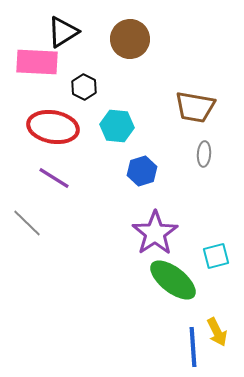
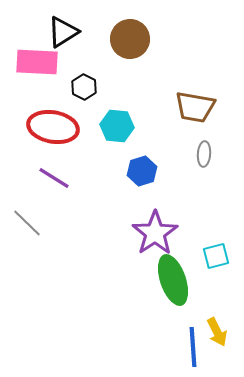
green ellipse: rotated 33 degrees clockwise
